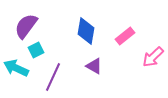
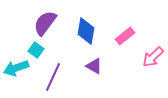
purple semicircle: moved 19 px right, 3 px up
cyan square: rotated 28 degrees counterclockwise
cyan arrow: rotated 45 degrees counterclockwise
